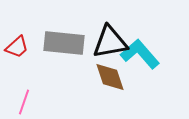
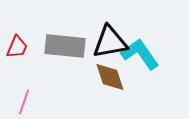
gray rectangle: moved 1 px right, 3 px down
red trapezoid: rotated 25 degrees counterclockwise
cyan L-shape: rotated 6 degrees clockwise
